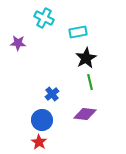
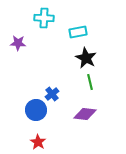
cyan cross: rotated 24 degrees counterclockwise
black star: rotated 15 degrees counterclockwise
blue circle: moved 6 px left, 10 px up
red star: moved 1 px left
